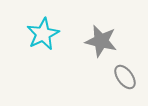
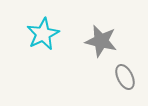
gray ellipse: rotated 10 degrees clockwise
